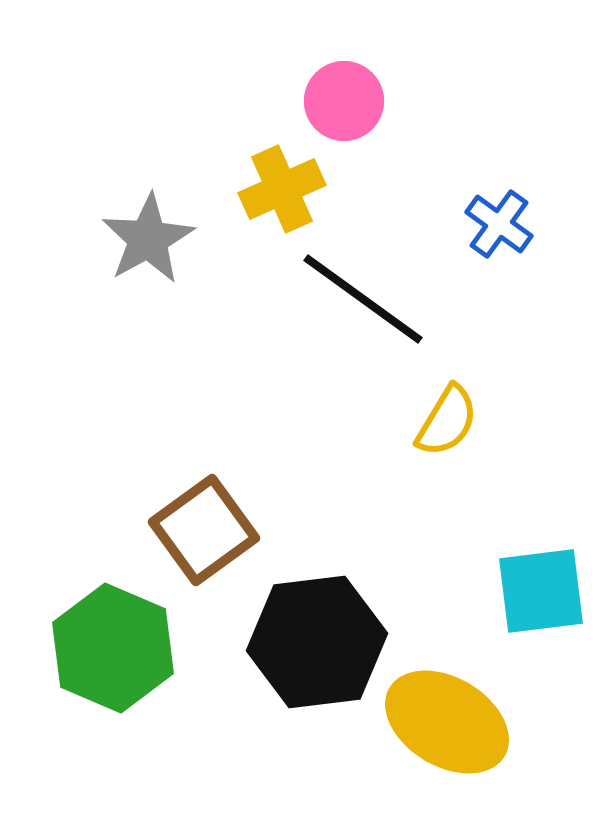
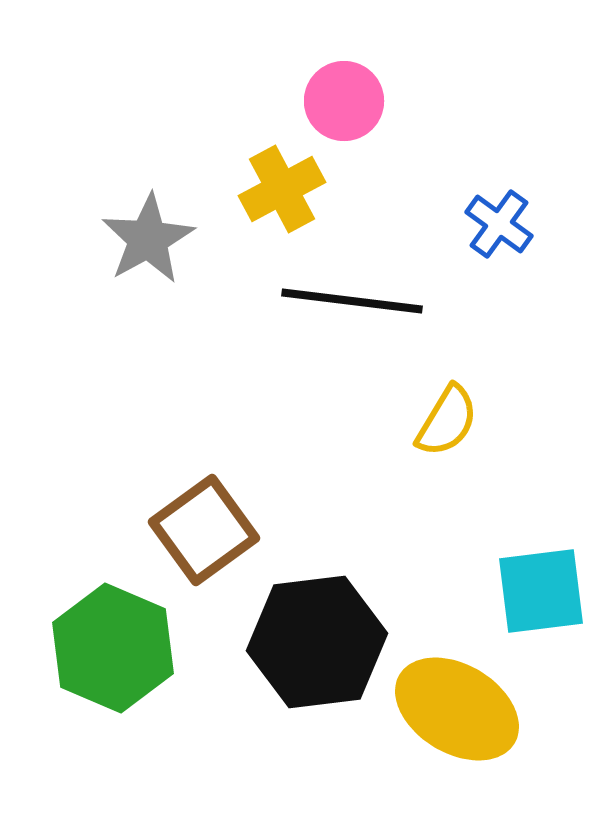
yellow cross: rotated 4 degrees counterclockwise
black line: moved 11 px left, 2 px down; rotated 29 degrees counterclockwise
yellow ellipse: moved 10 px right, 13 px up
